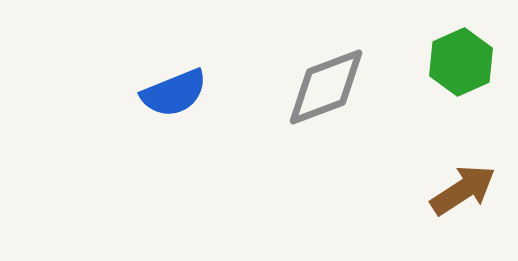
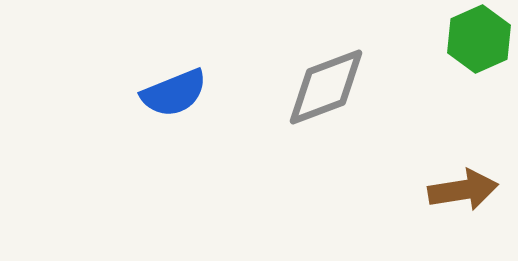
green hexagon: moved 18 px right, 23 px up
brown arrow: rotated 24 degrees clockwise
